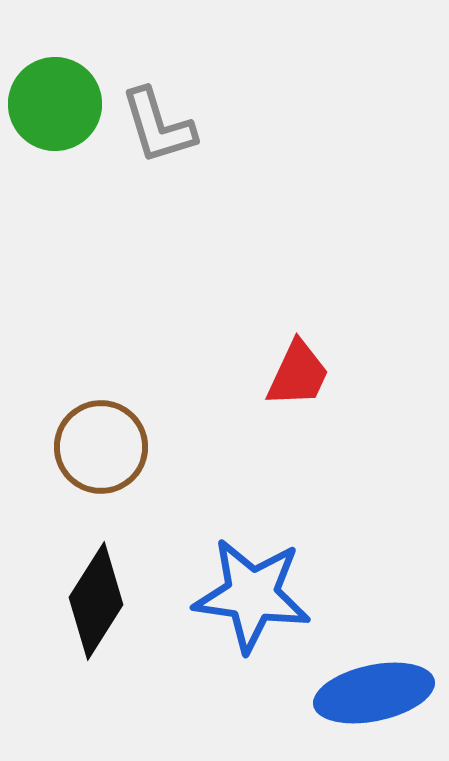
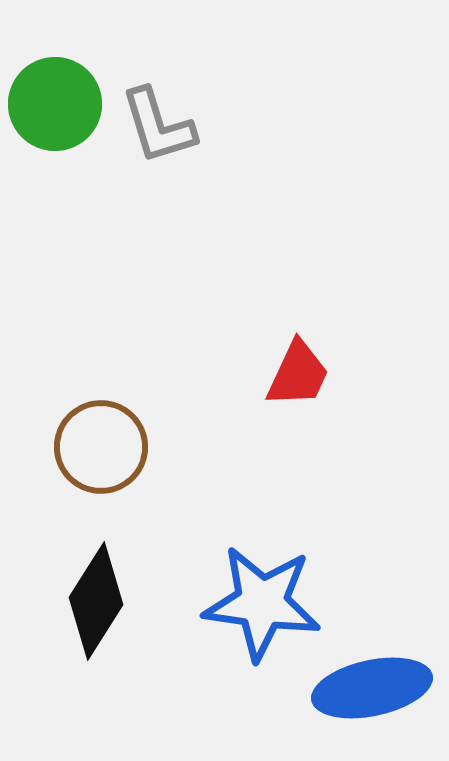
blue star: moved 10 px right, 8 px down
blue ellipse: moved 2 px left, 5 px up
